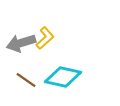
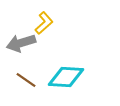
yellow L-shape: moved 1 px left, 15 px up
cyan diamond: moved 3 px right; rotated 9 degrees counterclockwise
